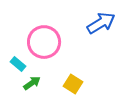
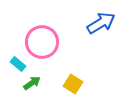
pink circle: moved 2 px left
